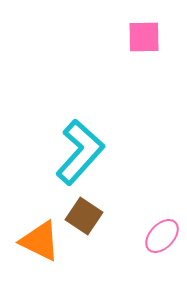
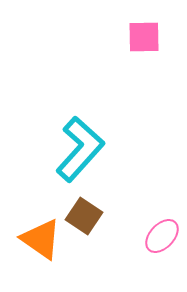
cyan L-shape: moved 3 px up
orange triangle: moved 1 px right, 2 px up; rotated 9 degrees clockwise
